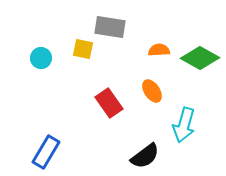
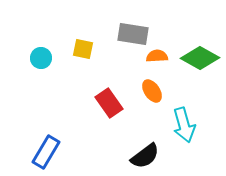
gray rectangle: moved 23 px right, 7 px down
orange semicircle: moved 2 px left, 6 px down
cyan arrow: rotated 32 degrees counterclockwise
